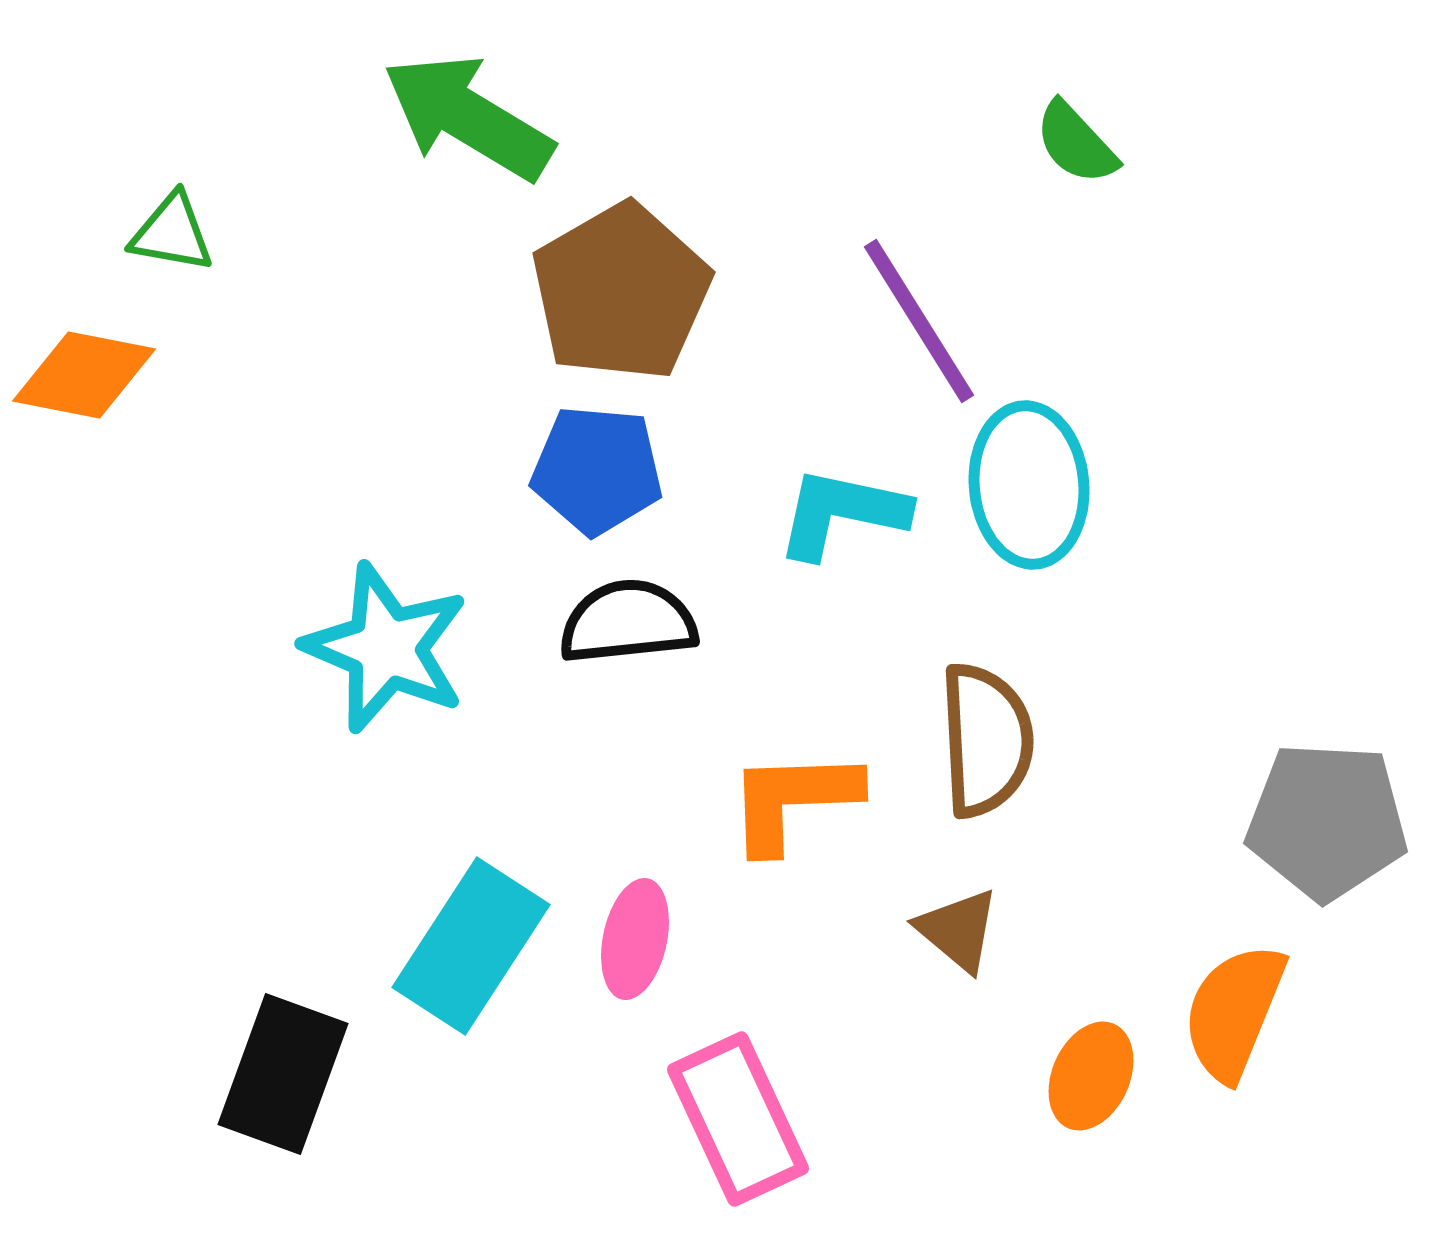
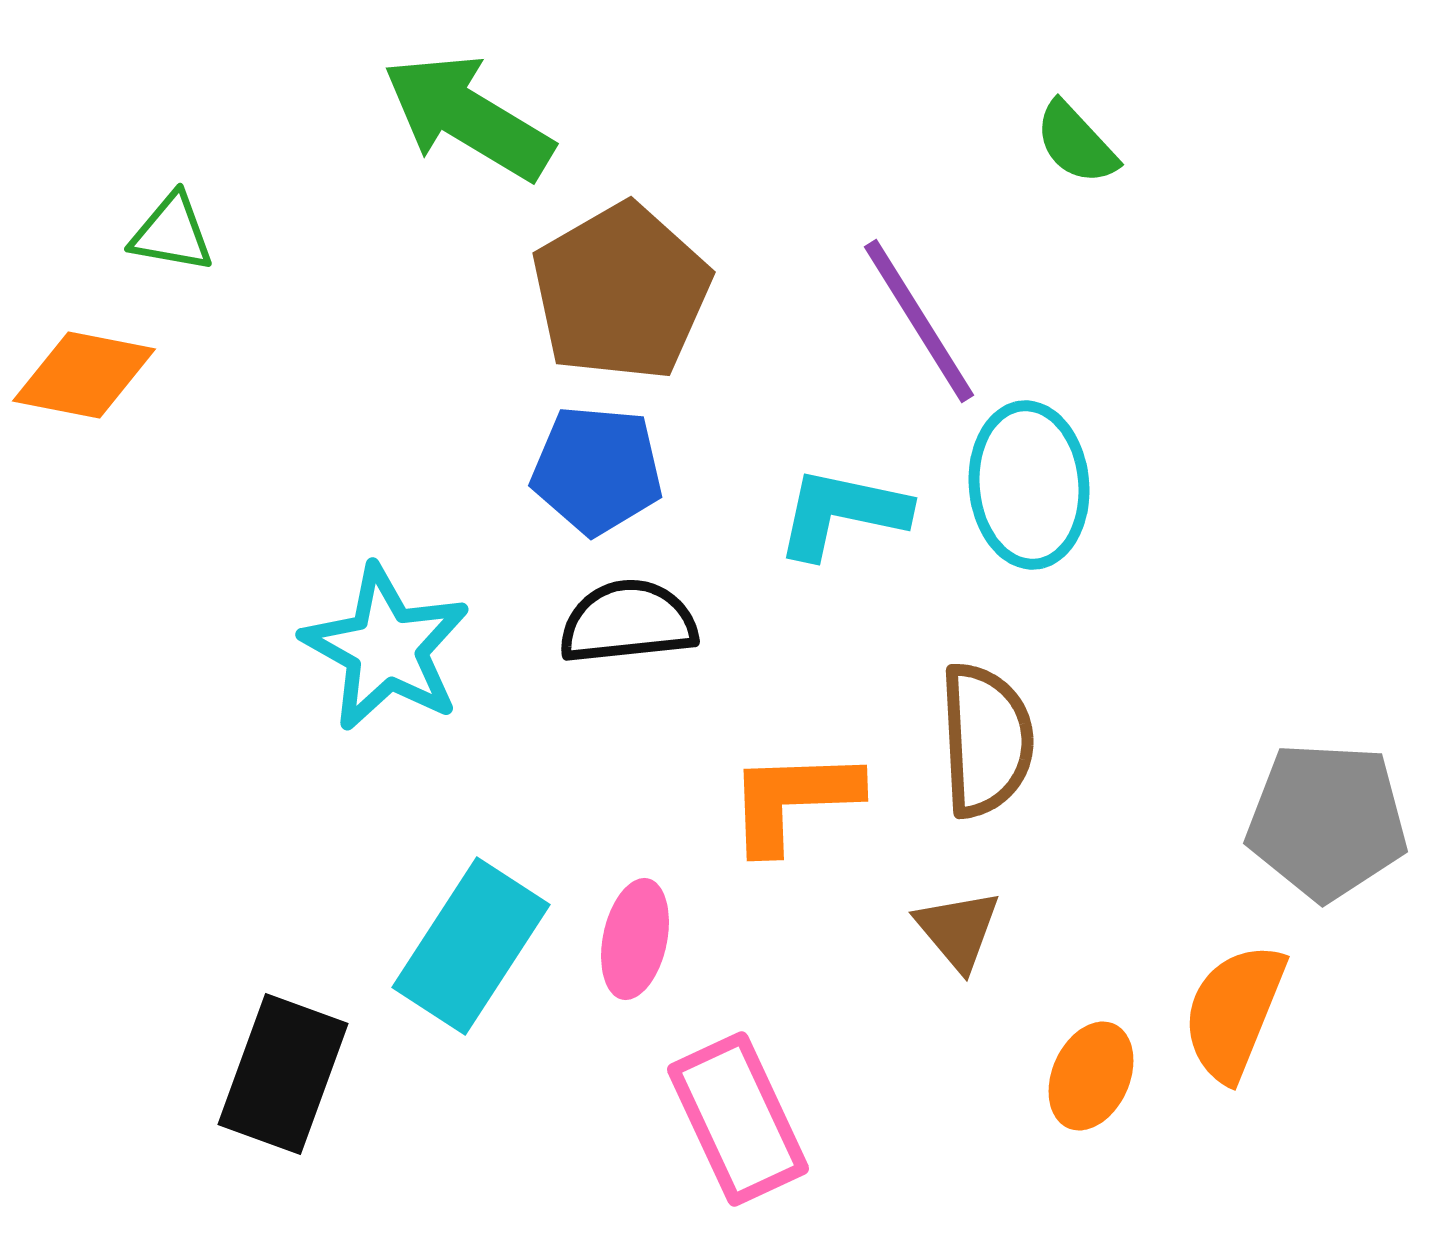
cyan star: rotated 6 degrees clockwise
brown triangle: rotated 10 degrees clockwise
